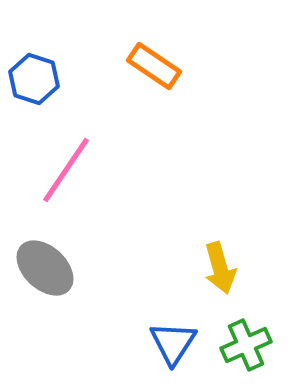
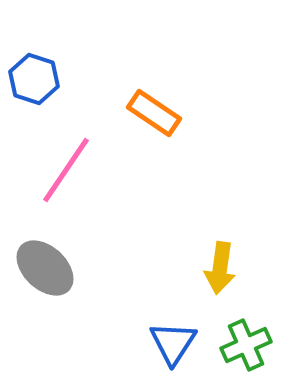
orange rectangle: moved 47 px down
yellow arrow: rotated 24 degrees clockwise
